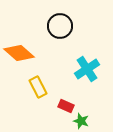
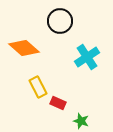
black circle: moved 5 px up
orange diamond: moved 5 px right, 5 px up
cyan cross: moved 12 px up
red rectangle: moved 8 px left, 3 px up
